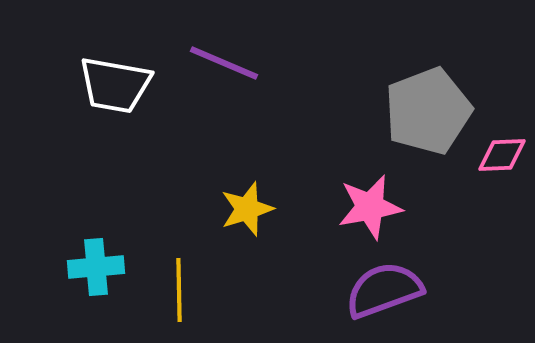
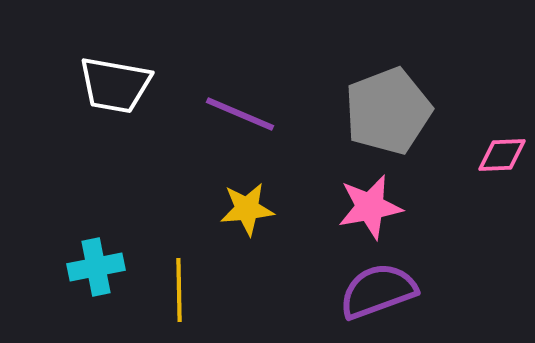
purple line: moved 16 px right, 51 px down
gray pentagon: moved 40 px left
yellow star: rotated 12 degrees clockwise
cyan cross: rotated 6 degrees counterclockwise
purple semicircle: moved 6 px left, 1 px down
